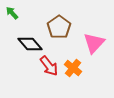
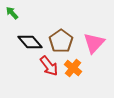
brown pentagon: moved 2 px right, 14 px down
black diamond: moved 2 px up
